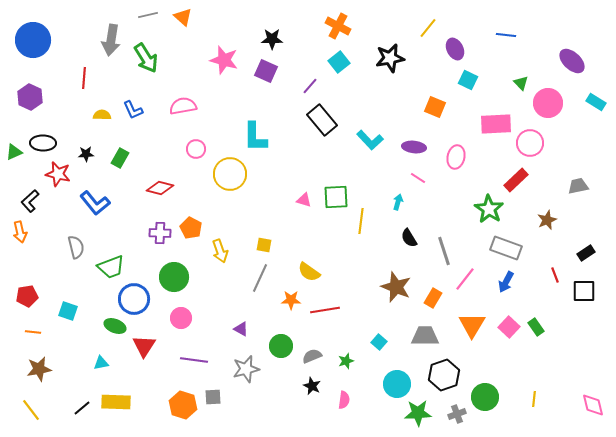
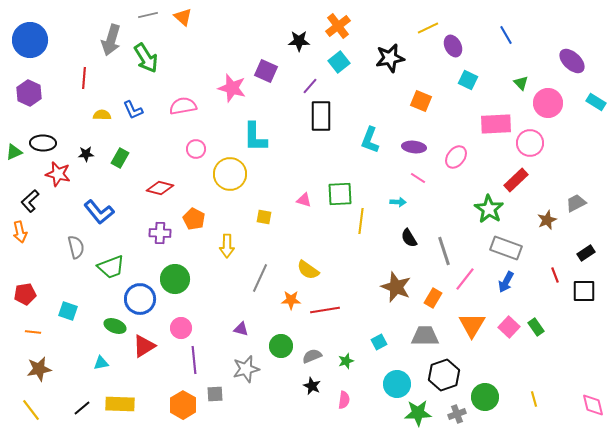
orange cross at (338, 26): rotated 25 degrees clockwise
yellow line at (428, 28): rotated 25 degrees clockwise
blue line at (506, 35): rotated 54 degrees clockwise
black star at (272, 39): moved 27 px right, 2 px down
blue circle at (33, 40): moved 3 px left
gray arrow at (111, 40): rotated 8 degrees clockwise
purple ellipse at (455, 49): moved 2 px left, 3 px up
pink star at (224, 60): moved 8 px right, 28 px down
purple hexagon at (30, 97): moved 1 px left, 4 px up
orange square at (435, 107): moved 14 px left, 6 px up
black rectangle at (322, 120): moved 1 px left, 4 px up; rotated 40 degrees clockwise
cyan L-shape at (370, 140): rotated 64 degrees clockwise
pink ellipse at (456, 157): rotated 25 degrees clockwise
gray trapezoid at (578, 186): moved 2 px left, 17 px down; rotated 15 degrees counterclockwise
green square at (336, 197): moved 4 px right, 3 px up
cyan arrow at (398, 202): rotated 77 degrees clockwise
blue L-shape at (95, 203): moved 4 px right, 9 px down
orange pentagon at (191, 228): moved 3 px right, 9 px up
yellow square at (264, 245): moved 28 px up
yellow arrow at (220, 251): moved 7 px right, 5 px up; rotated 20 degrees clockwise
yellow semicircle at (309, 272): moved 1 px left, 2 px up
green circle at (174, 277): moved 1 px right, 2 px down
red pentagon at (27, 296): moved 2 px left, 2 px up
blue circle at (134, 299): moved 6 px right
pink circle at (181, 318): moved 10 px down
purple triangle at (241, 329): rotated 14 degrees counterclockwise
cyan square at (379, 342): rotated 21 degrees clockwise
red triangle at (144, 346): rotated 25 degrees clockwise
purple line at (194, 360): rotated 76 degrees clockwise
gray square at (213, 397): moved 2 px right, 3 px up
yellow line at (534, 399): rotated 21 degrees counterclockwise
yellow rectangle at (116, 402): moved 4 px right, 2 px down
orange hexagon at (183, 405): rotated 12 degrees clockwise
